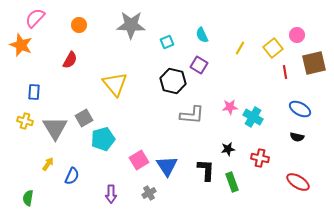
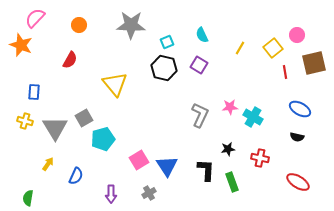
black hexagon: moved 9 px left, 13 px up
gray L-shape: moved 8 px right; rotated 70 degrees counterclockwise
blue semicircle: moved 4 px right
